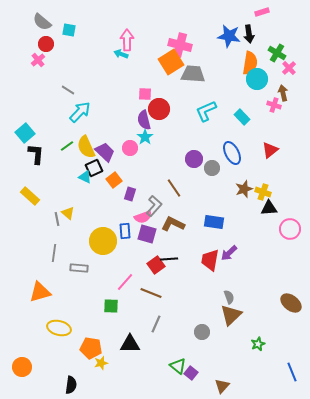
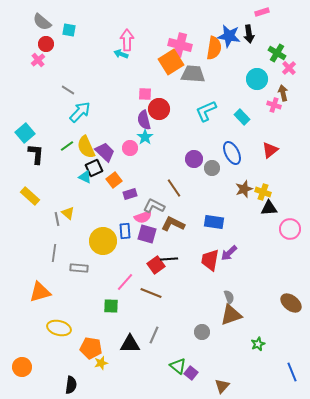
orange semicircle at (250, 63): moved 36 px left, 15 px up
purple rectangle at (130, 194): rotated 56 degrees clockwise
gray L-shape at (154, 206): rotated 105 degrees counterclockwise
brown triangle at (231, 315): rotated 25 degrees clockwise
gray line at (156, 324): moved 2 px left, 11 px down
